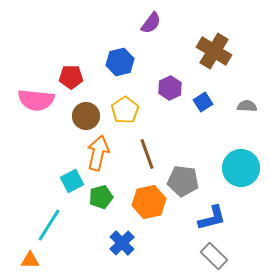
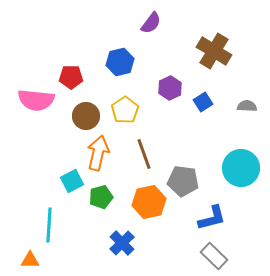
brown line: moved 3 px left
cyan line: rotated 28 degrees counterclockwise
